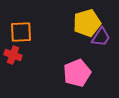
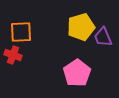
yellow pentagon: moved 6 px left, 4 px down
purple trapezoid: moved 2 px right; rotated 125 degrees clockwise
pink pentagon: rotated 12 degrees counterclockwise
